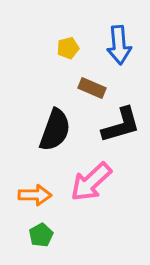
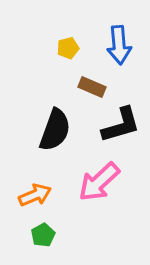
brown rectangle: moved 1 px up
pink arrow: moved 8 px right
orange arrow: rotated 24 degrees counterclockwise
green pentagon: moved 2 px right
